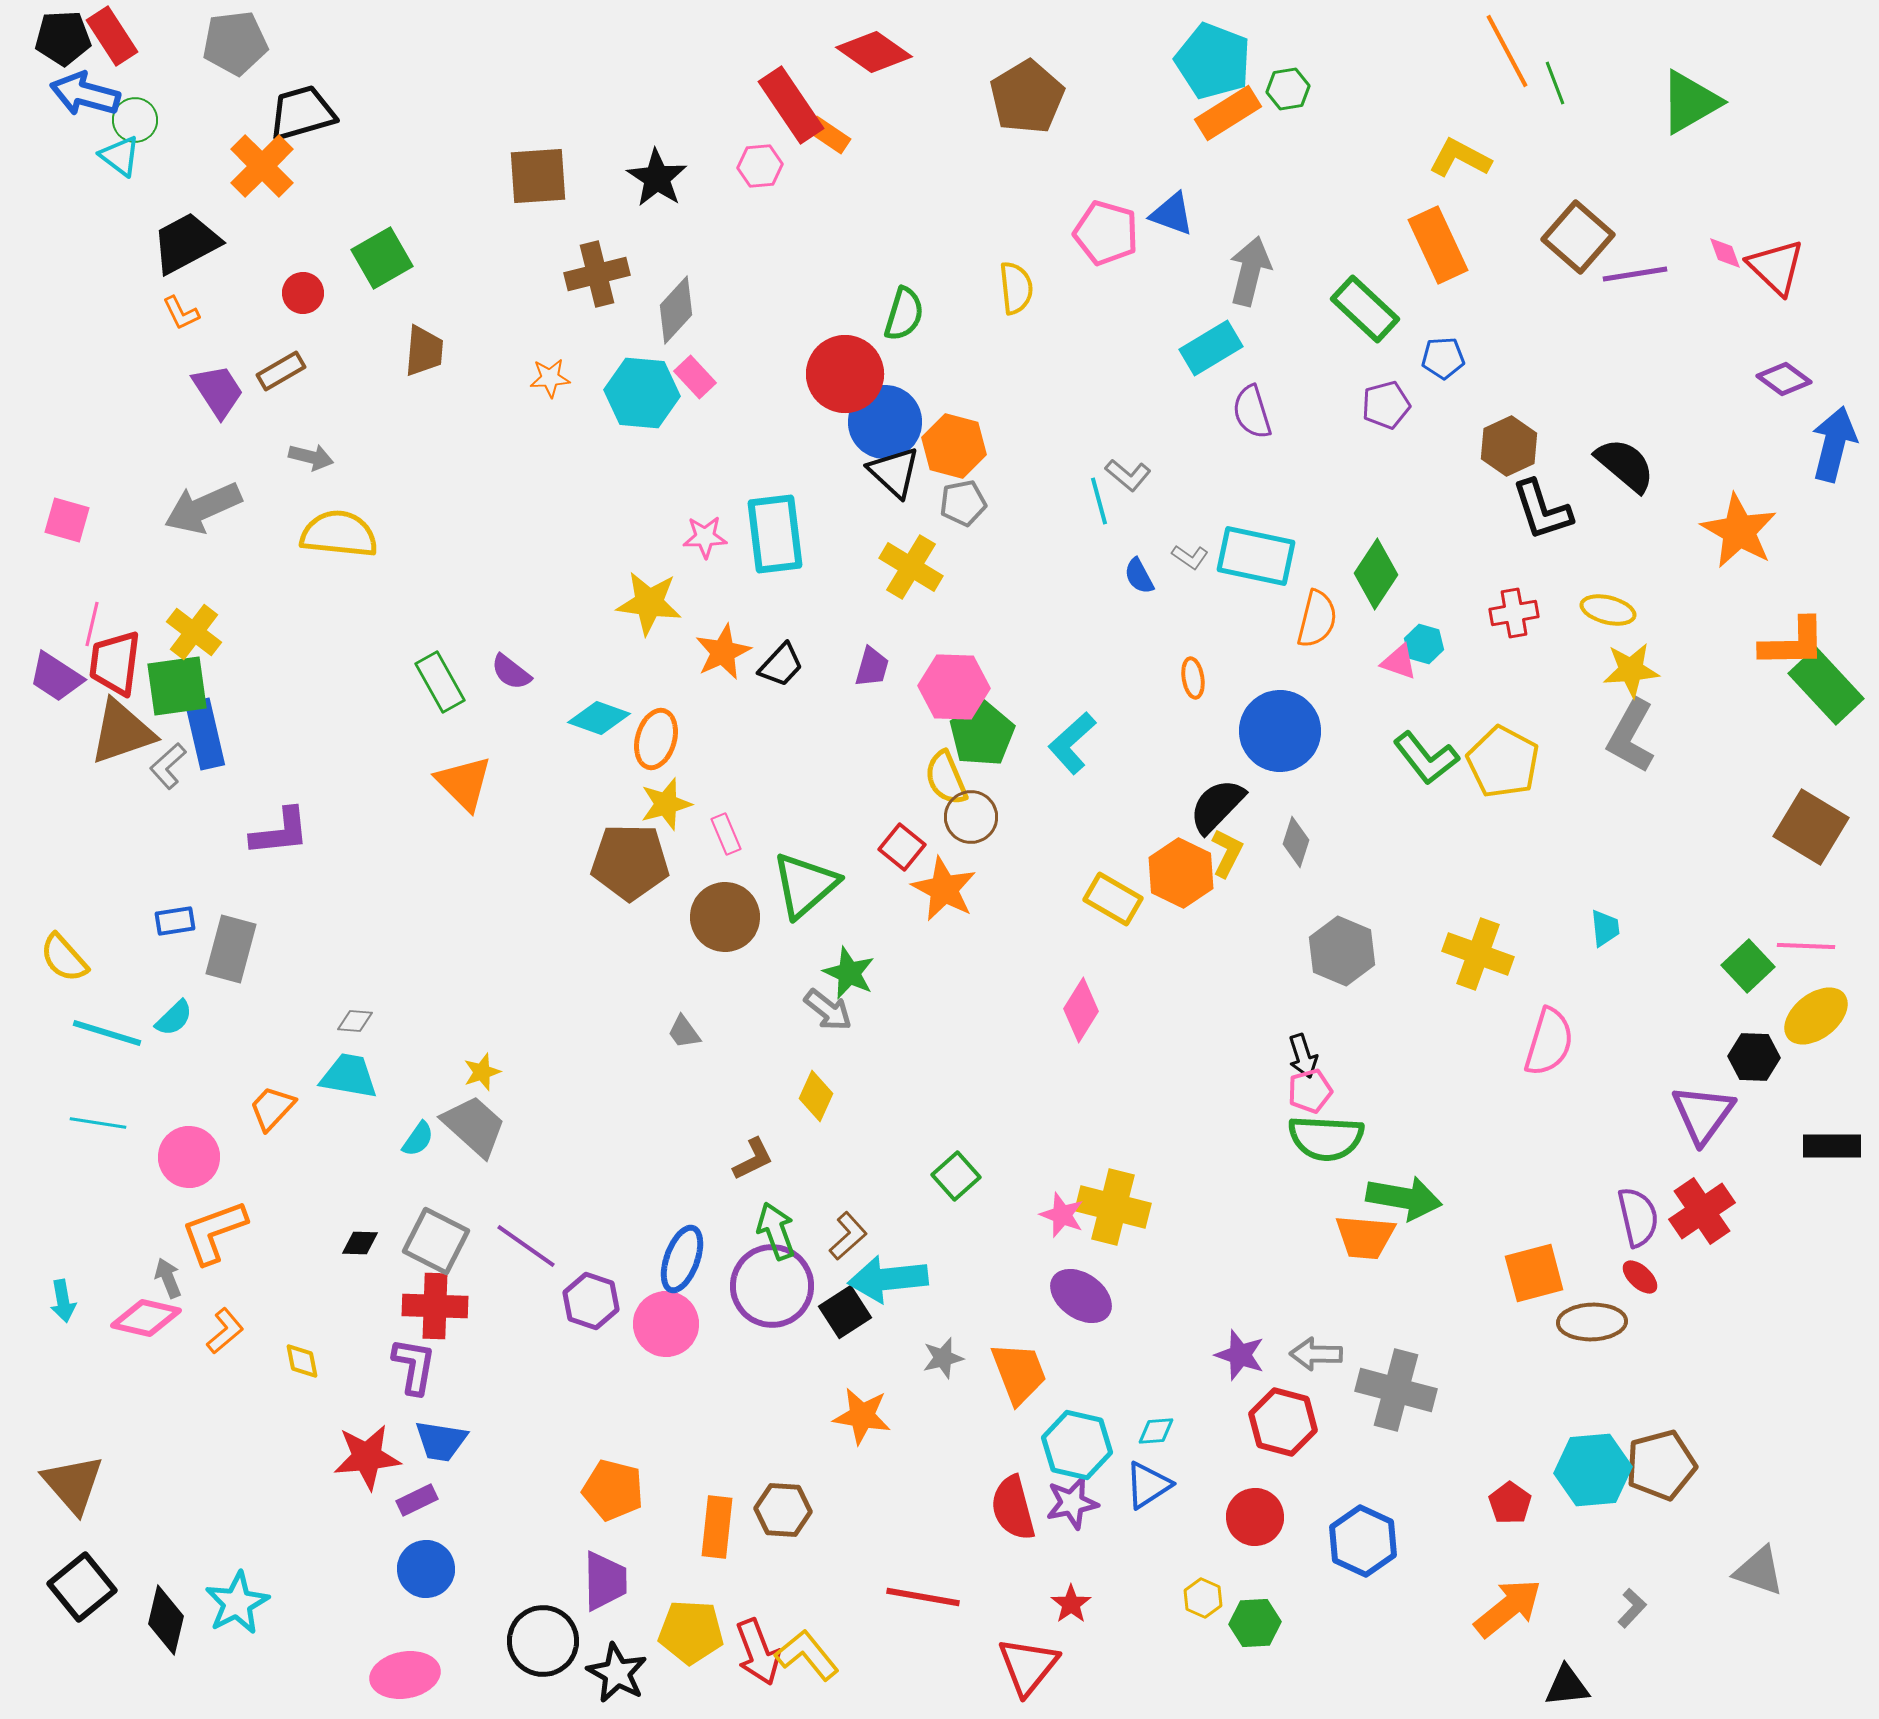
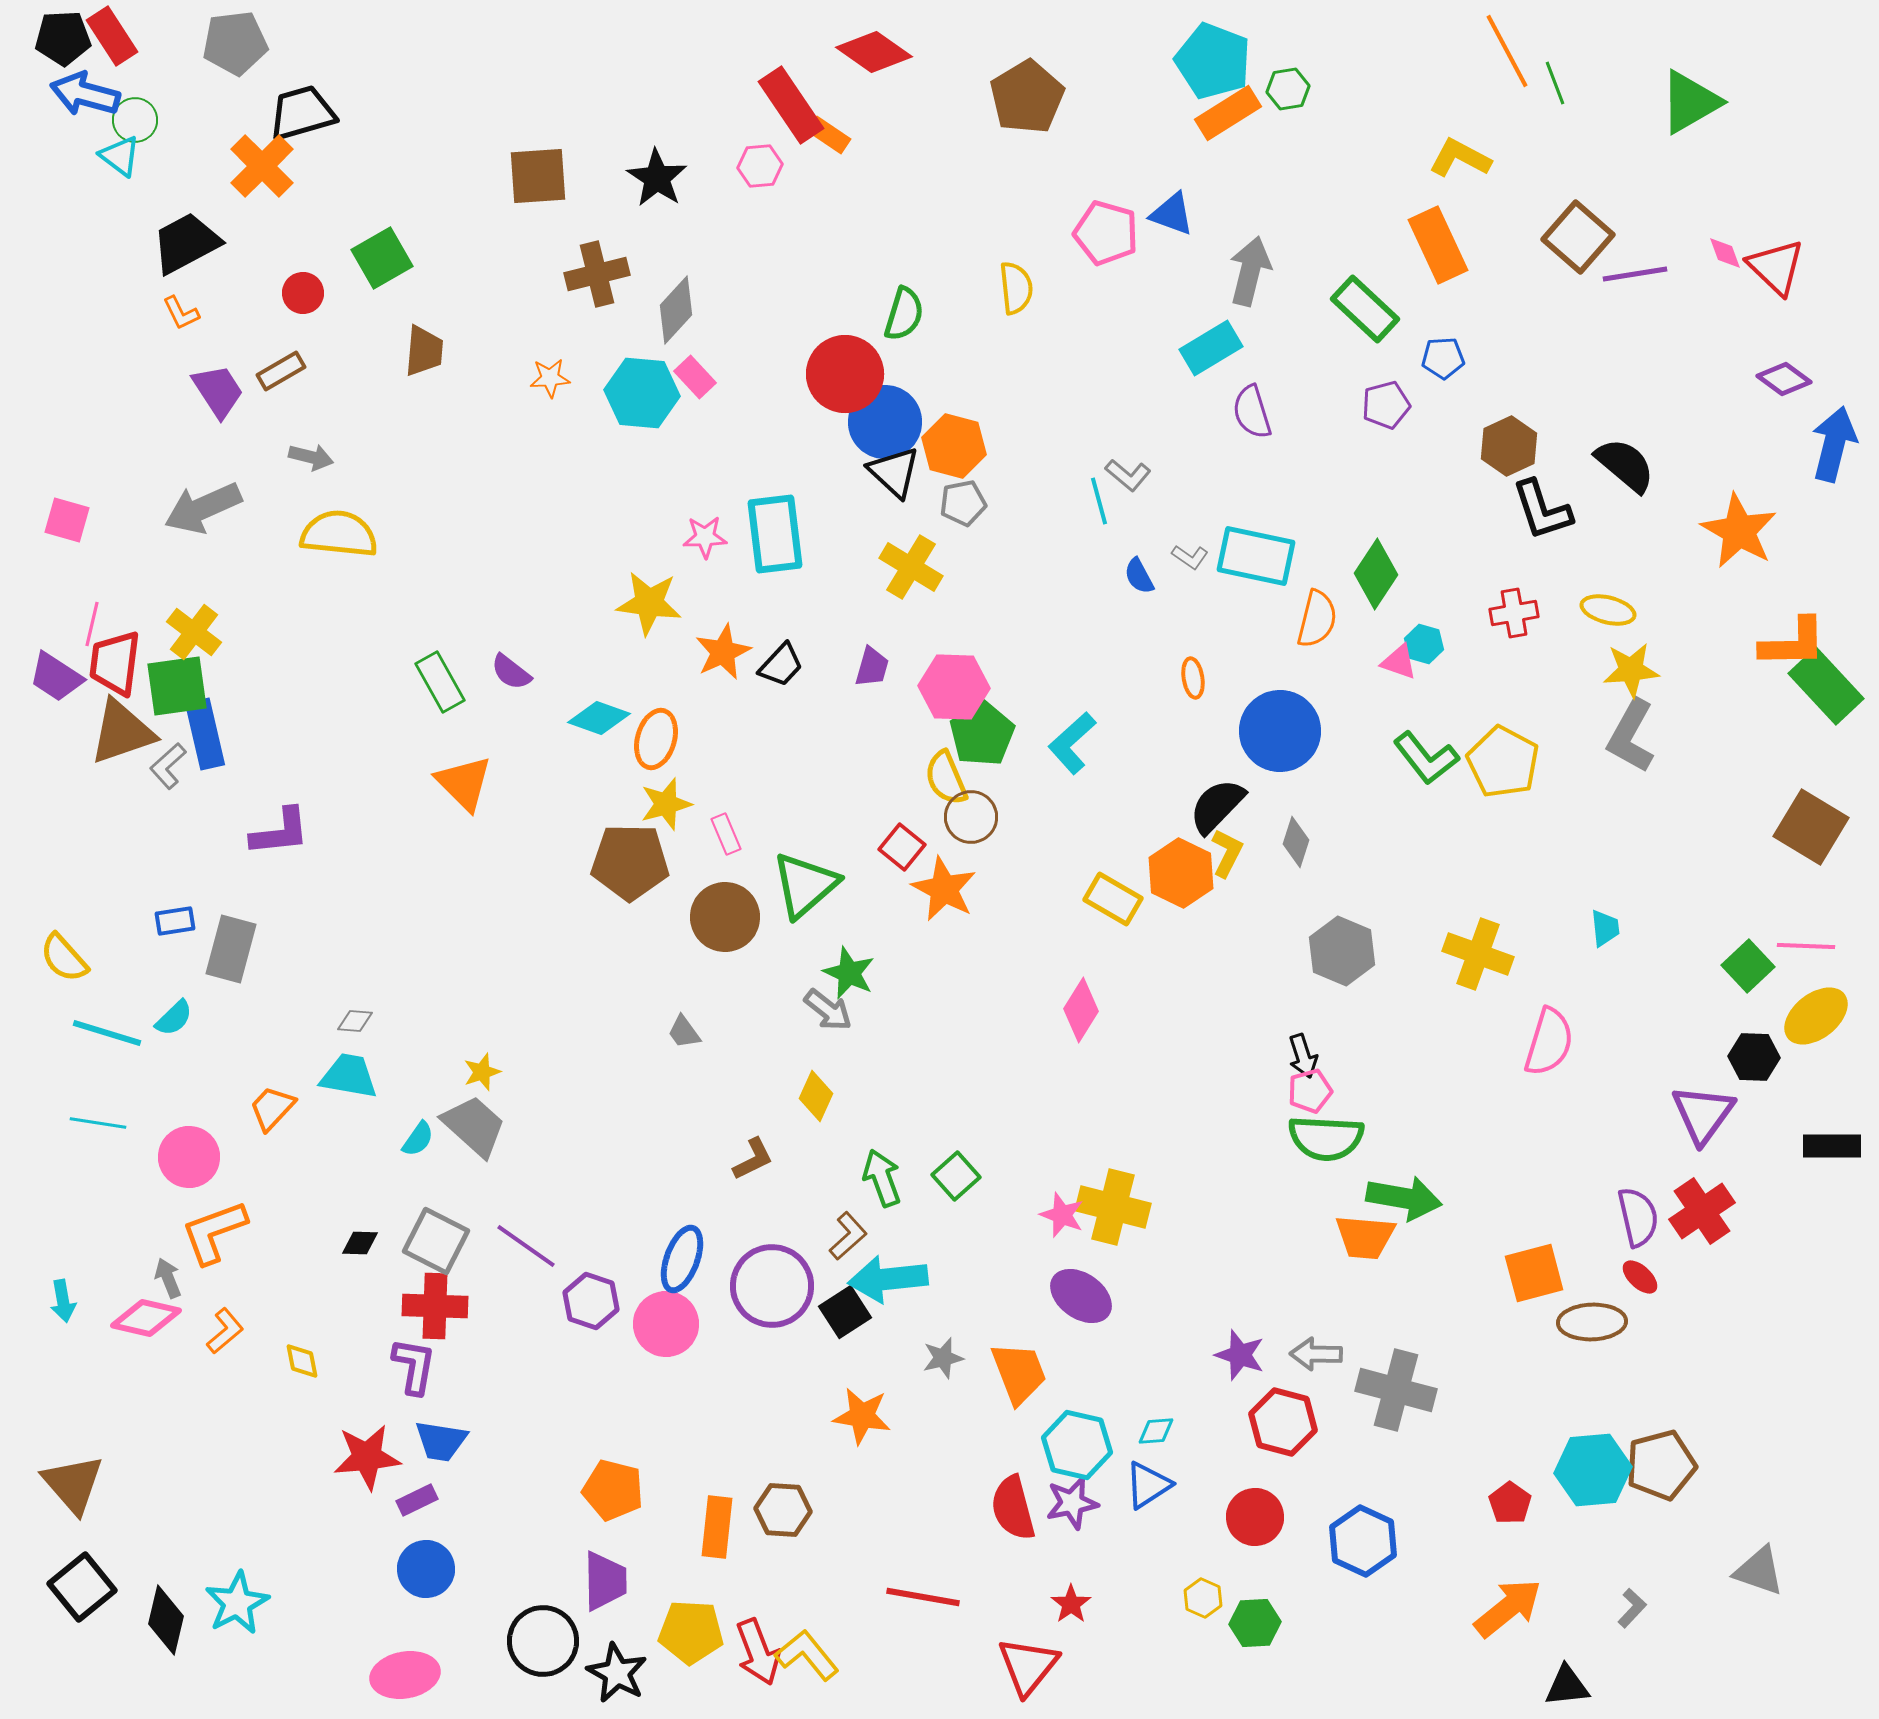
green arrow at (776, 1231): moved 106 px right, 53 px up
